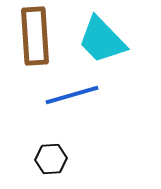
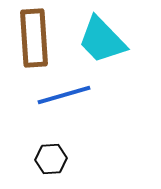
brown rectangle: moved 1 px left, 2 px down
blue line: moved 8 px left
